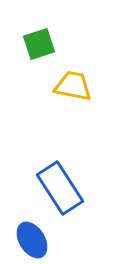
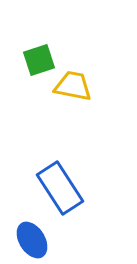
green square: moved 16 px down
